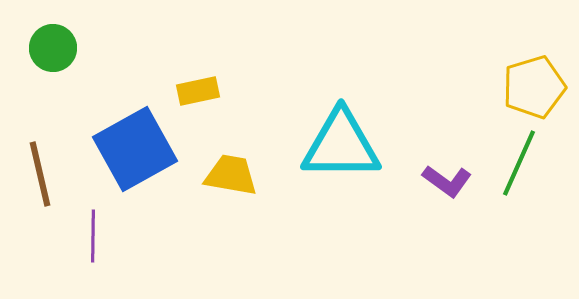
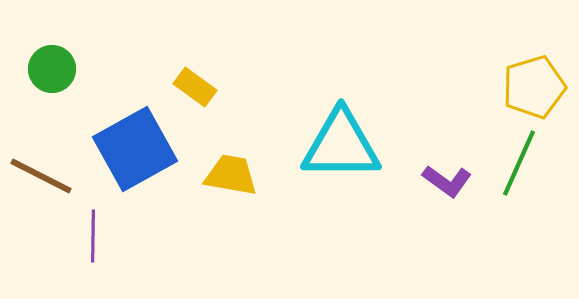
green circle: moved 1 px left, 21 px down
yellow rectangle: moved 3 px left, 4 px up; rotated 48 degrees clockwise
brown line: moved 1 px right, 2 px down; rotated 50 degrees counterclockwise
